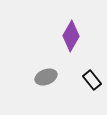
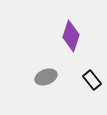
purple diamond: rotated 12 degrees counterclockwise
